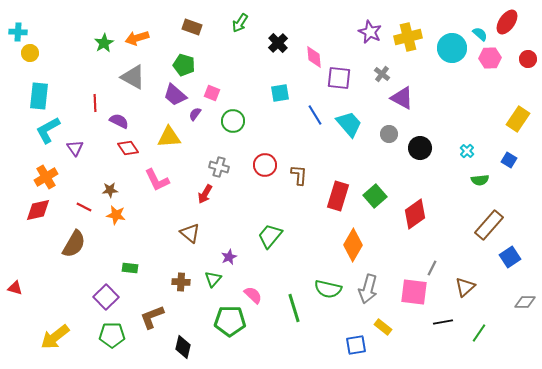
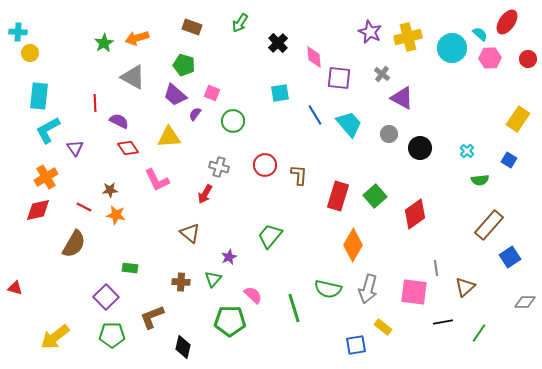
gray line at (432, 268): moved 4 px right; rotated 35 degrees counterclockwise
